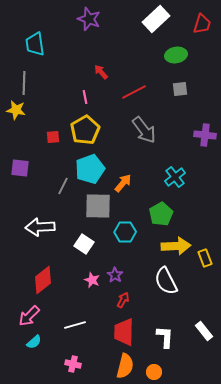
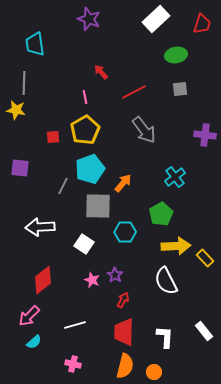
yellow rectangle at (205, 258): rotated 24 degrees counterclockwise
